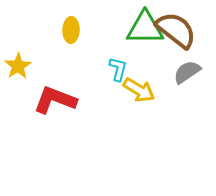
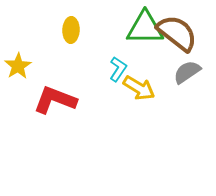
brown semicircle: moved 1 px right, 3 px down
cyan L-shape: rotated 20 degrees clockwise
yellow arrow: moved 2 px up
